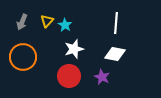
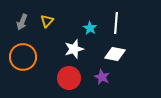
cyan star: moved 25 px right, 3 px down
red circle: moved 2 px down
